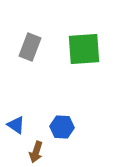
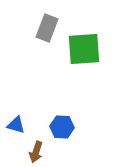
gray rectangle: moved 17 px right, 19 px up
blue triangle: rotated 18 degrees counterclockwise
